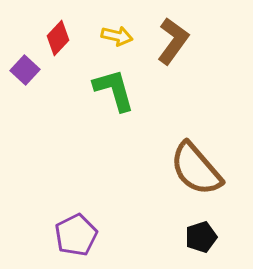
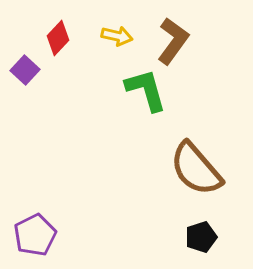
green L-shape: moved 32 px right
purple pentagon: moved 41 px left
